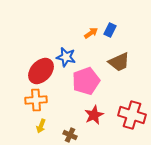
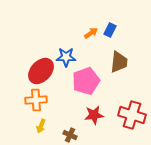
blue star: rotated 12 degrees counterclockwise
brown trapezoid: rotated 60 degrees counterclockwise
red star: rotated 18 degrees clockwise
